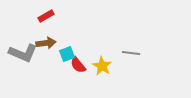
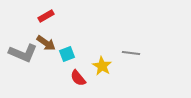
brown arrow: rotated 42 degrees clockwise
red semicircle: moved 13 px down
